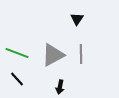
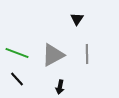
gray line: moved 6 px right
